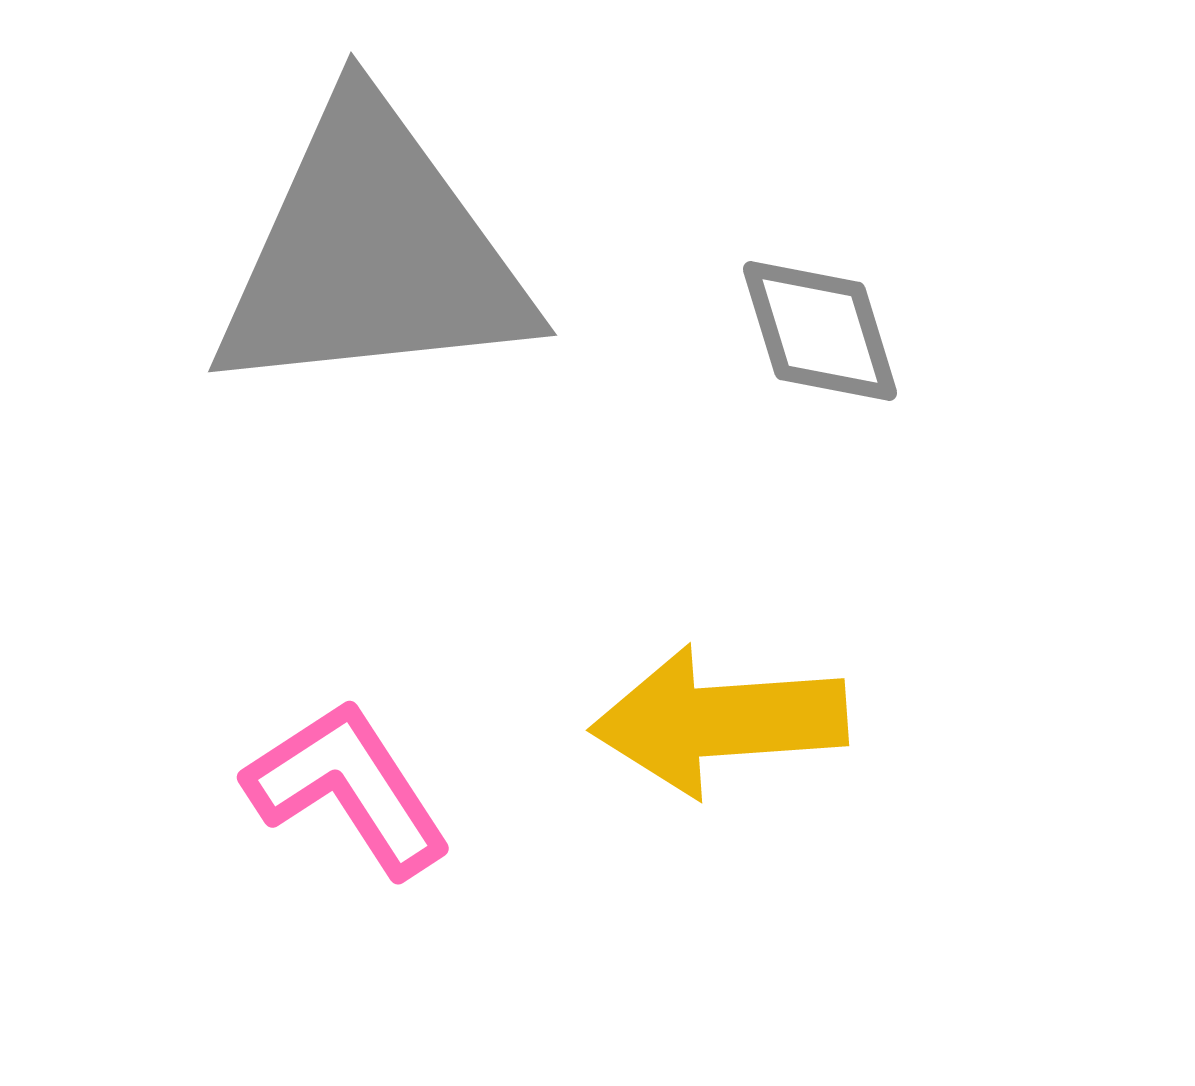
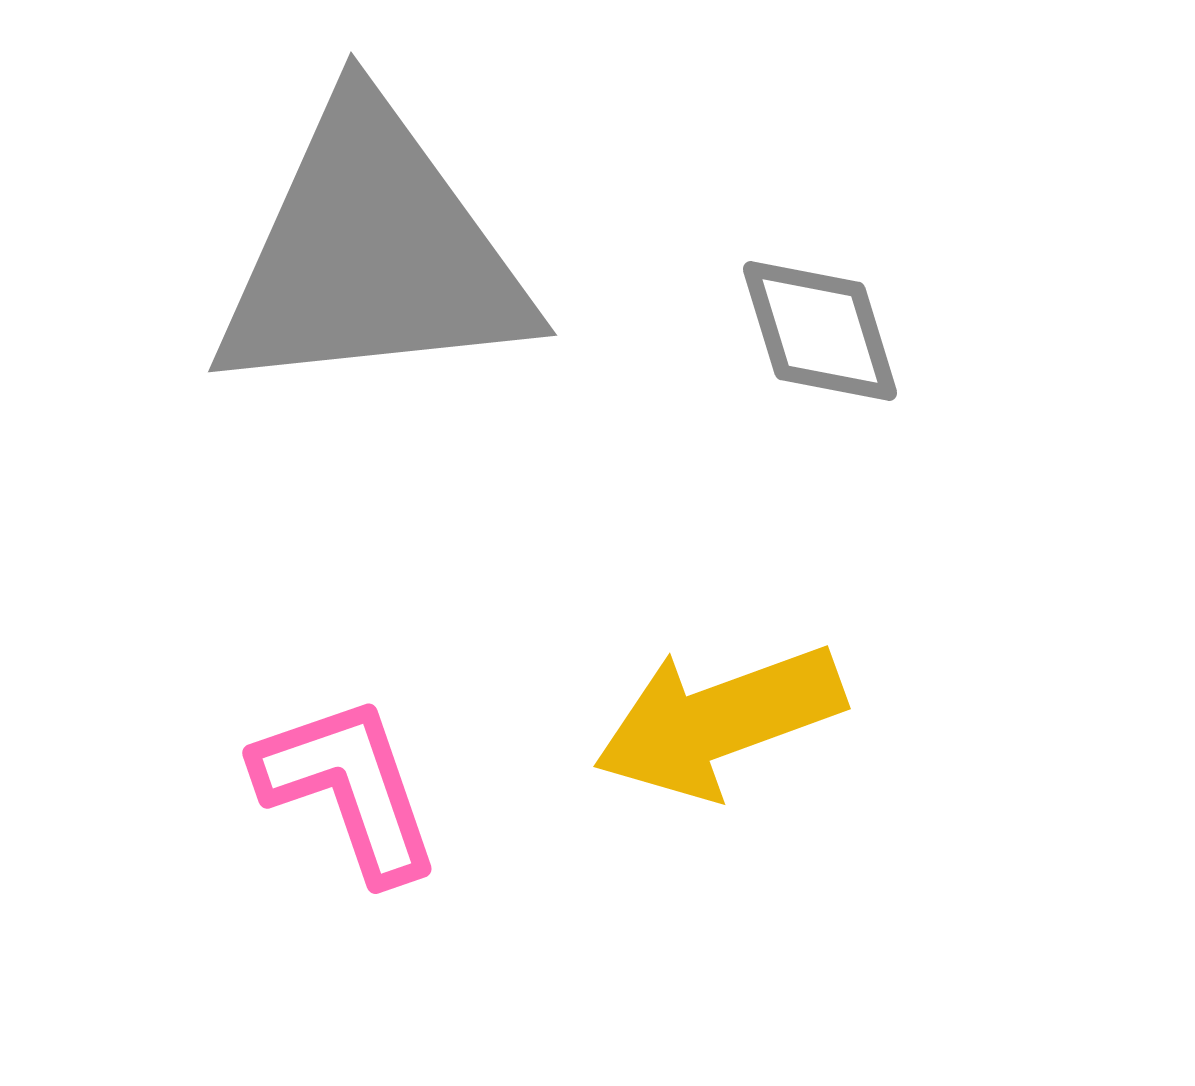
yellow arrow: rotated 16 degrees counterclockwise
pink L-shape: rotated 14 degrees clockwise
